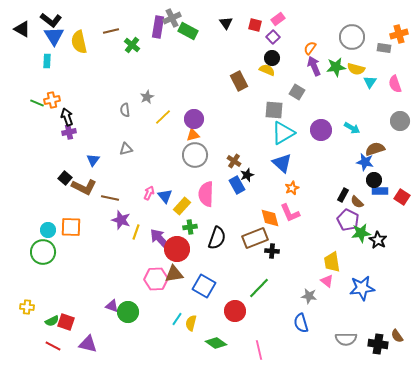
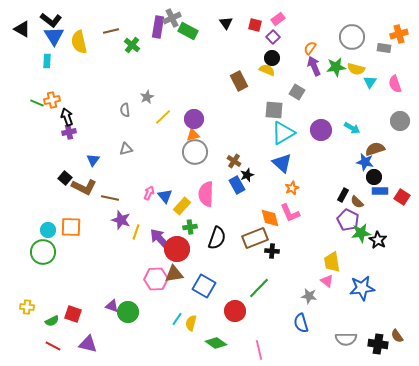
gray circle at (195, 155): moved 3 px up
black circle at (374, 180): moved 3 px up
red square at (66, 322): moved 7 px right, 8 px up
